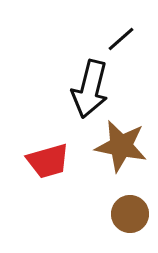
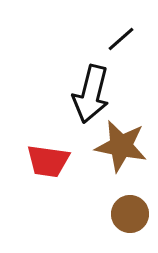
black arrow: moved 1 px right, 5 px down
red trapezoid: rotated 24 degrees clockwise
